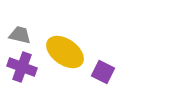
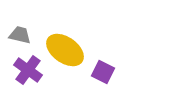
yellow ellipse: moved 2 px up
purple cross: moved 6 px right, 3 px down; rotated 16 degrees clockwise
